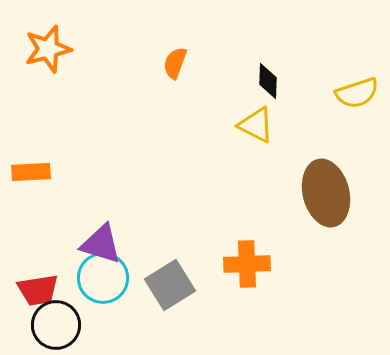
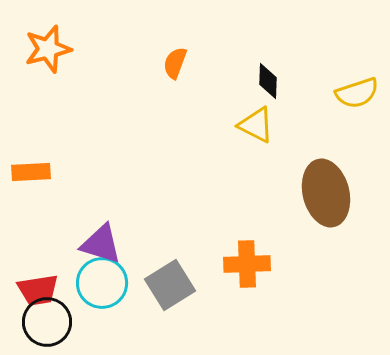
cyan circle: moved 1 px left, 5 px down
black circle: moved 9 px left, 3 px up
